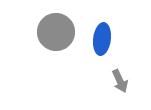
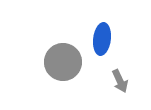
gray circle: moved 7 px right, 30 px down
